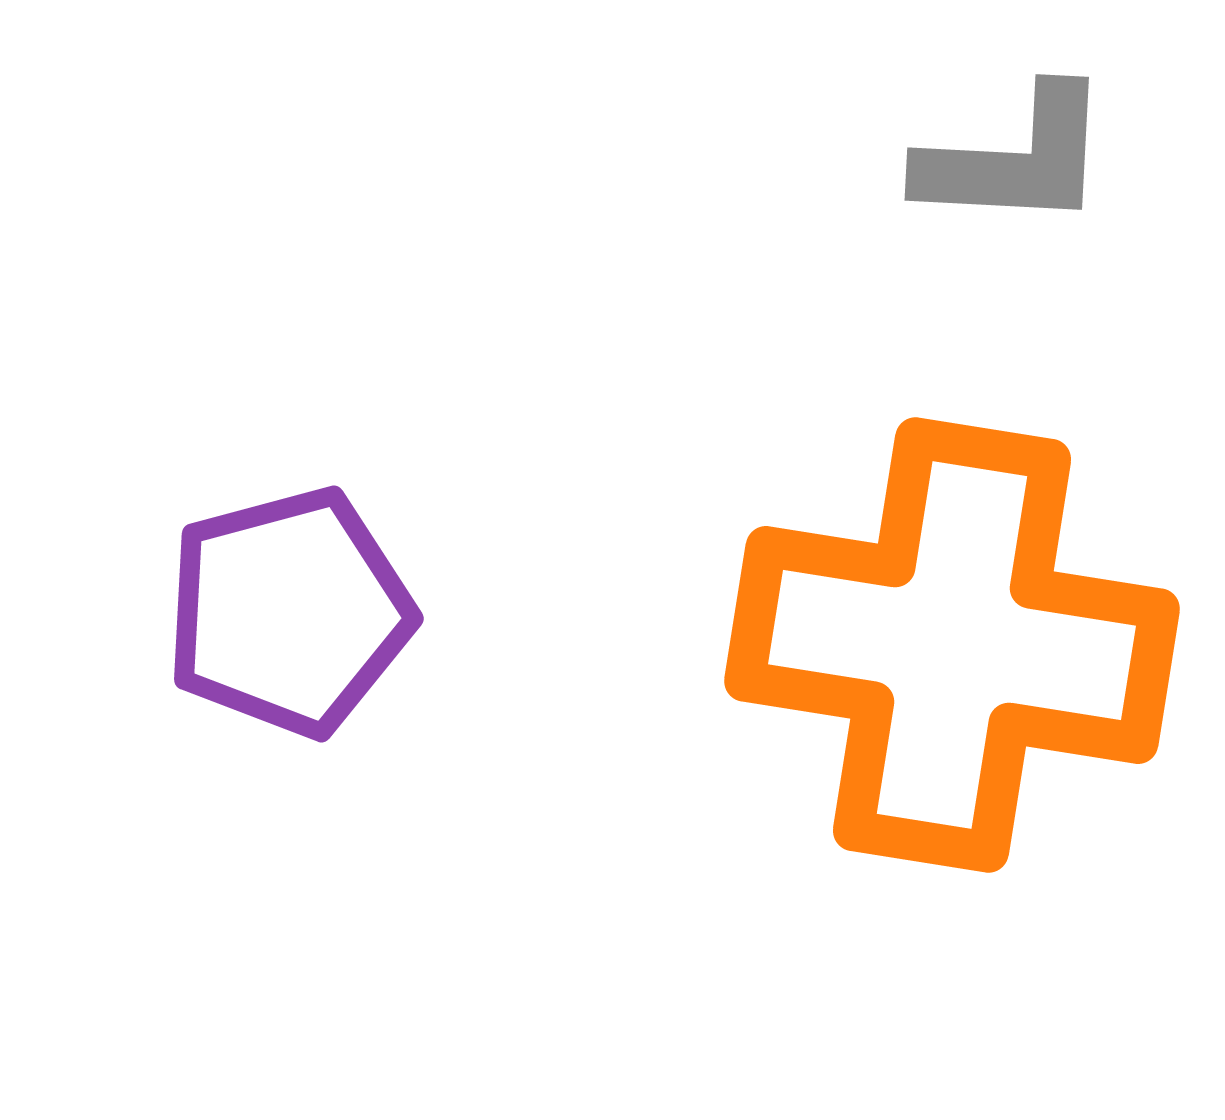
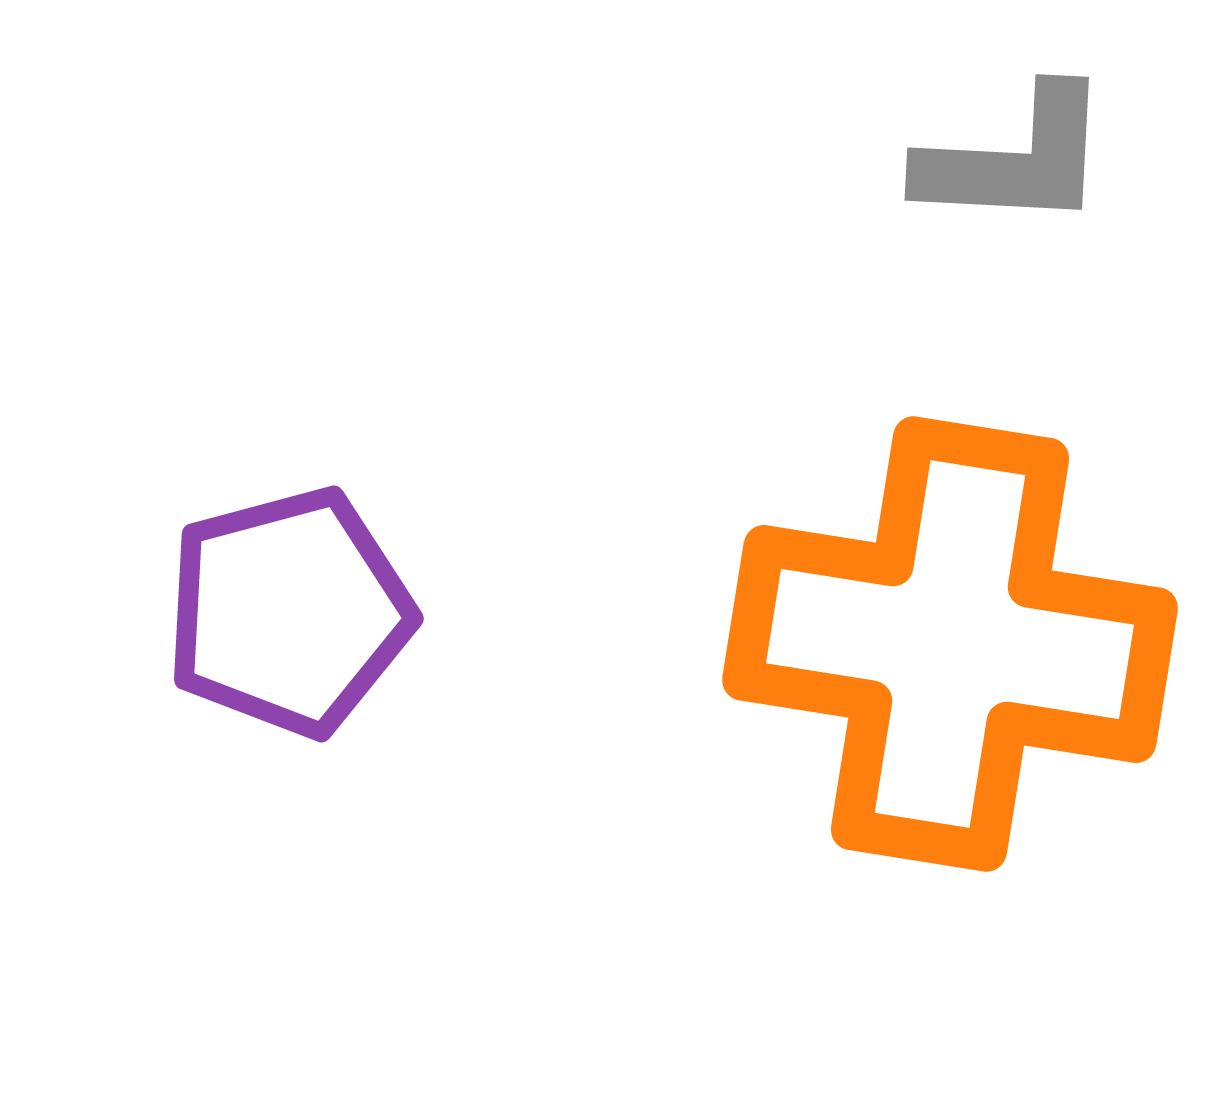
orange cross: moved 2 px left, 1 px up
